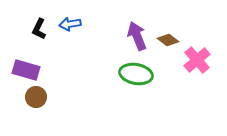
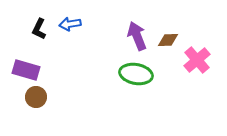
brown diamond: rotated 40 degrees counterclockwise
